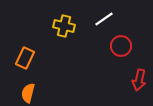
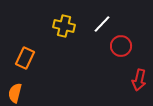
white line: moved 2 px left, 5 px down; rotated 12 degrees counterclockwise
orange semicircle: moved 13 px left
